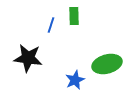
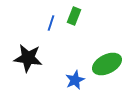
green rectangle: rotated 24 degrees clockwise
blue line: moved 2 px up
green ellipse: rotated 12 degrees counterclockwise
